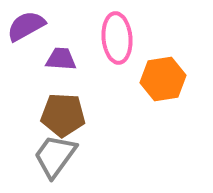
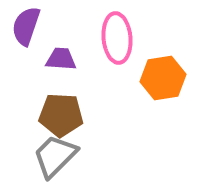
purple semicircle: rotated 42 degrees counterclockwise
orange hexagon: moved 1 px up
brown pentagon: moved 2 px left
gray trapezoid: rotated 9 degrees clockwise
